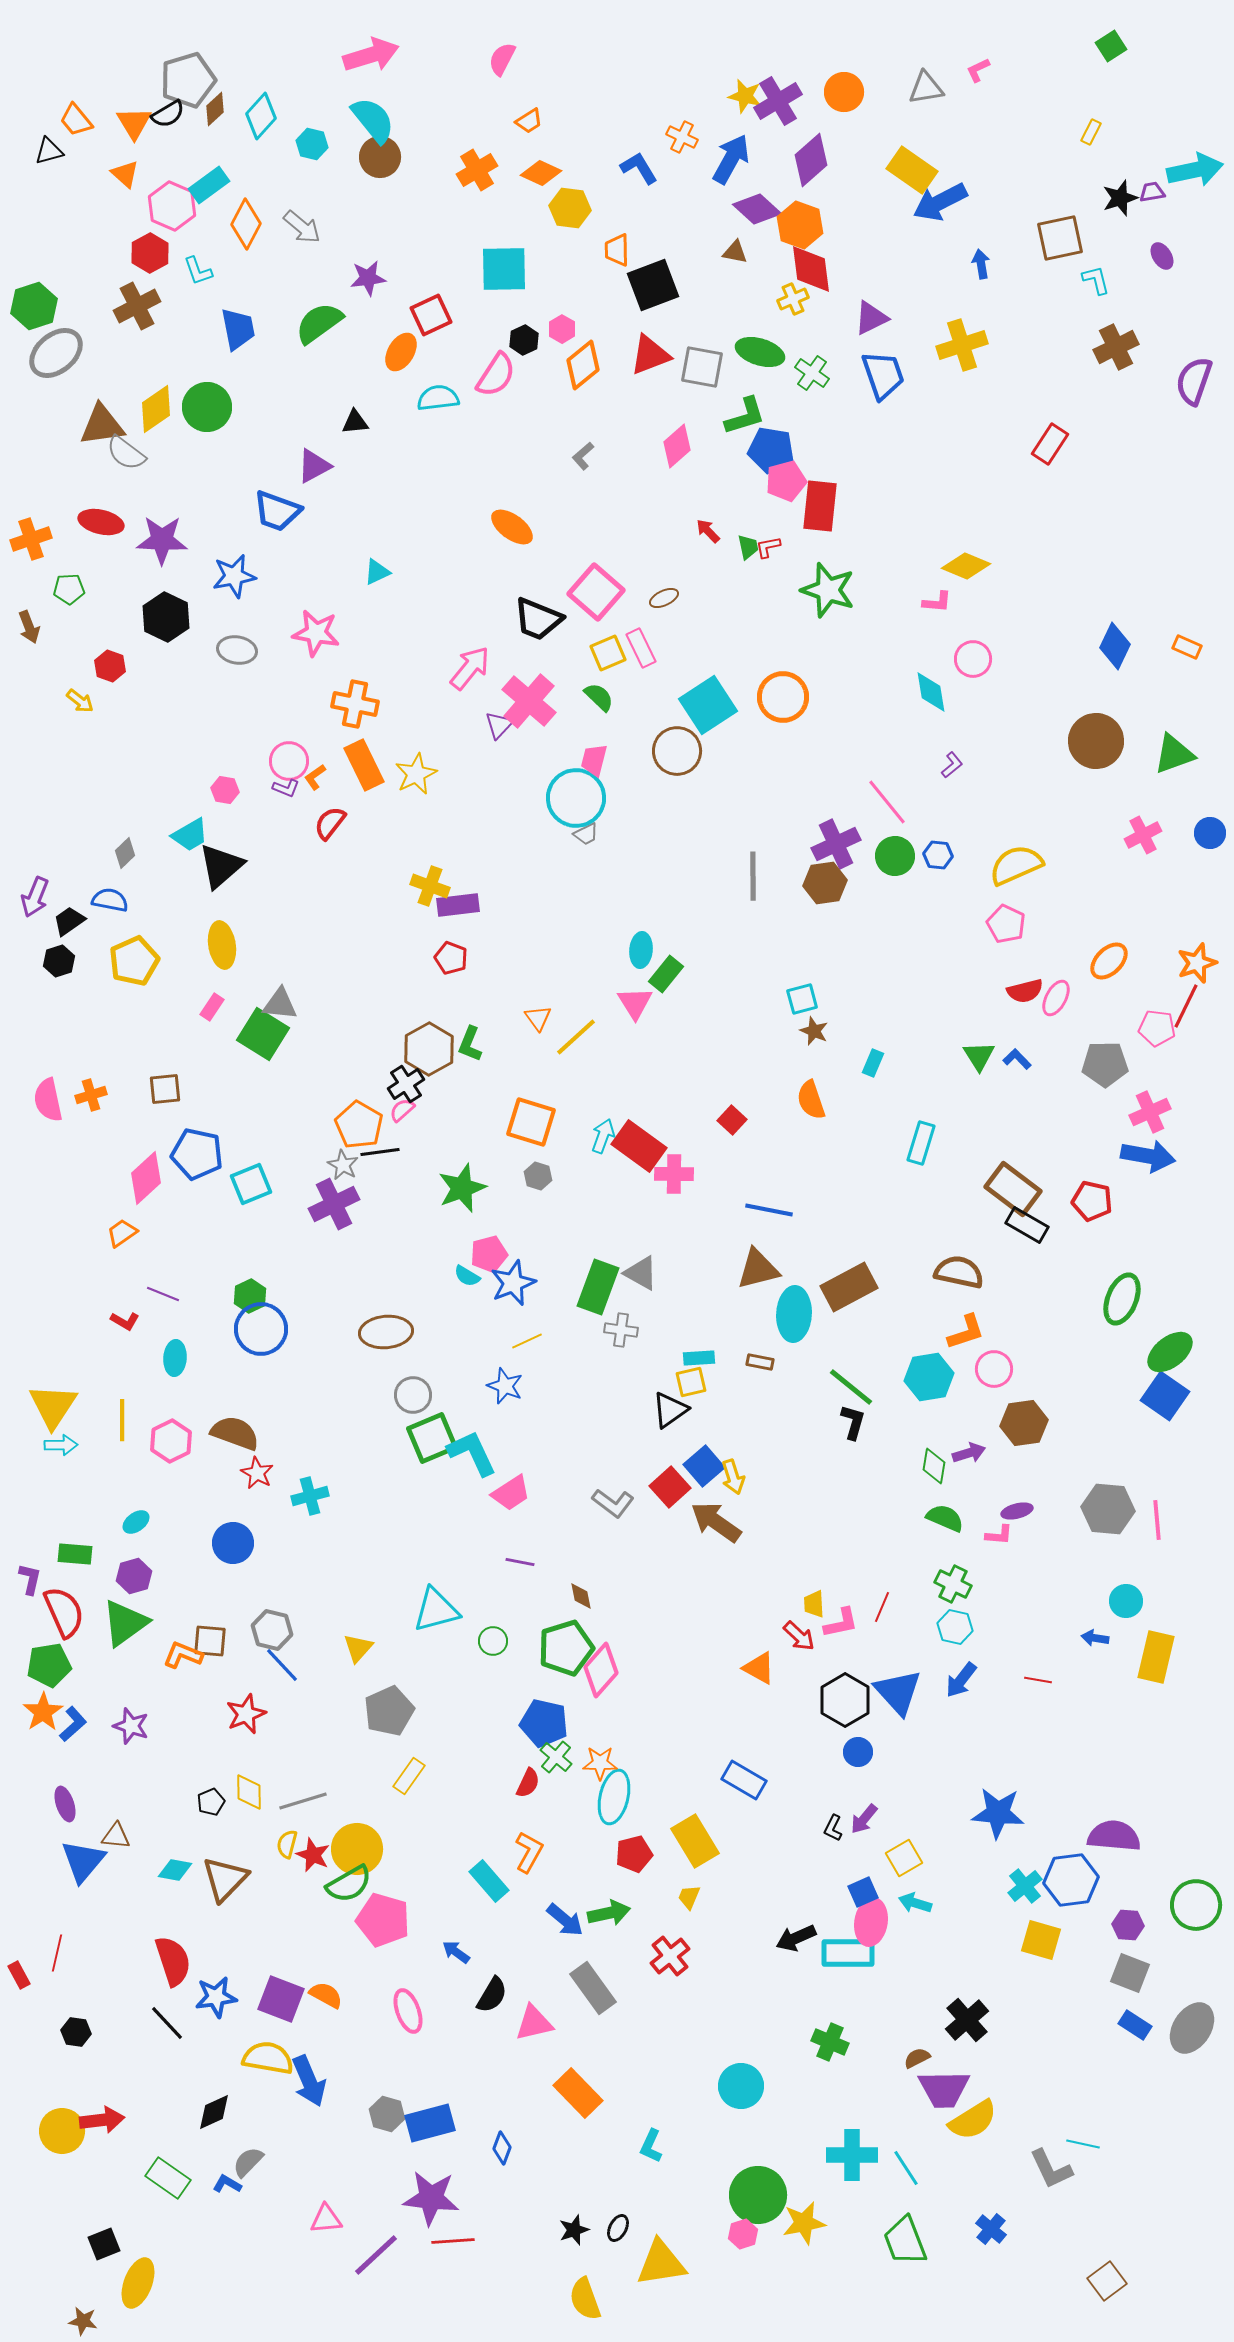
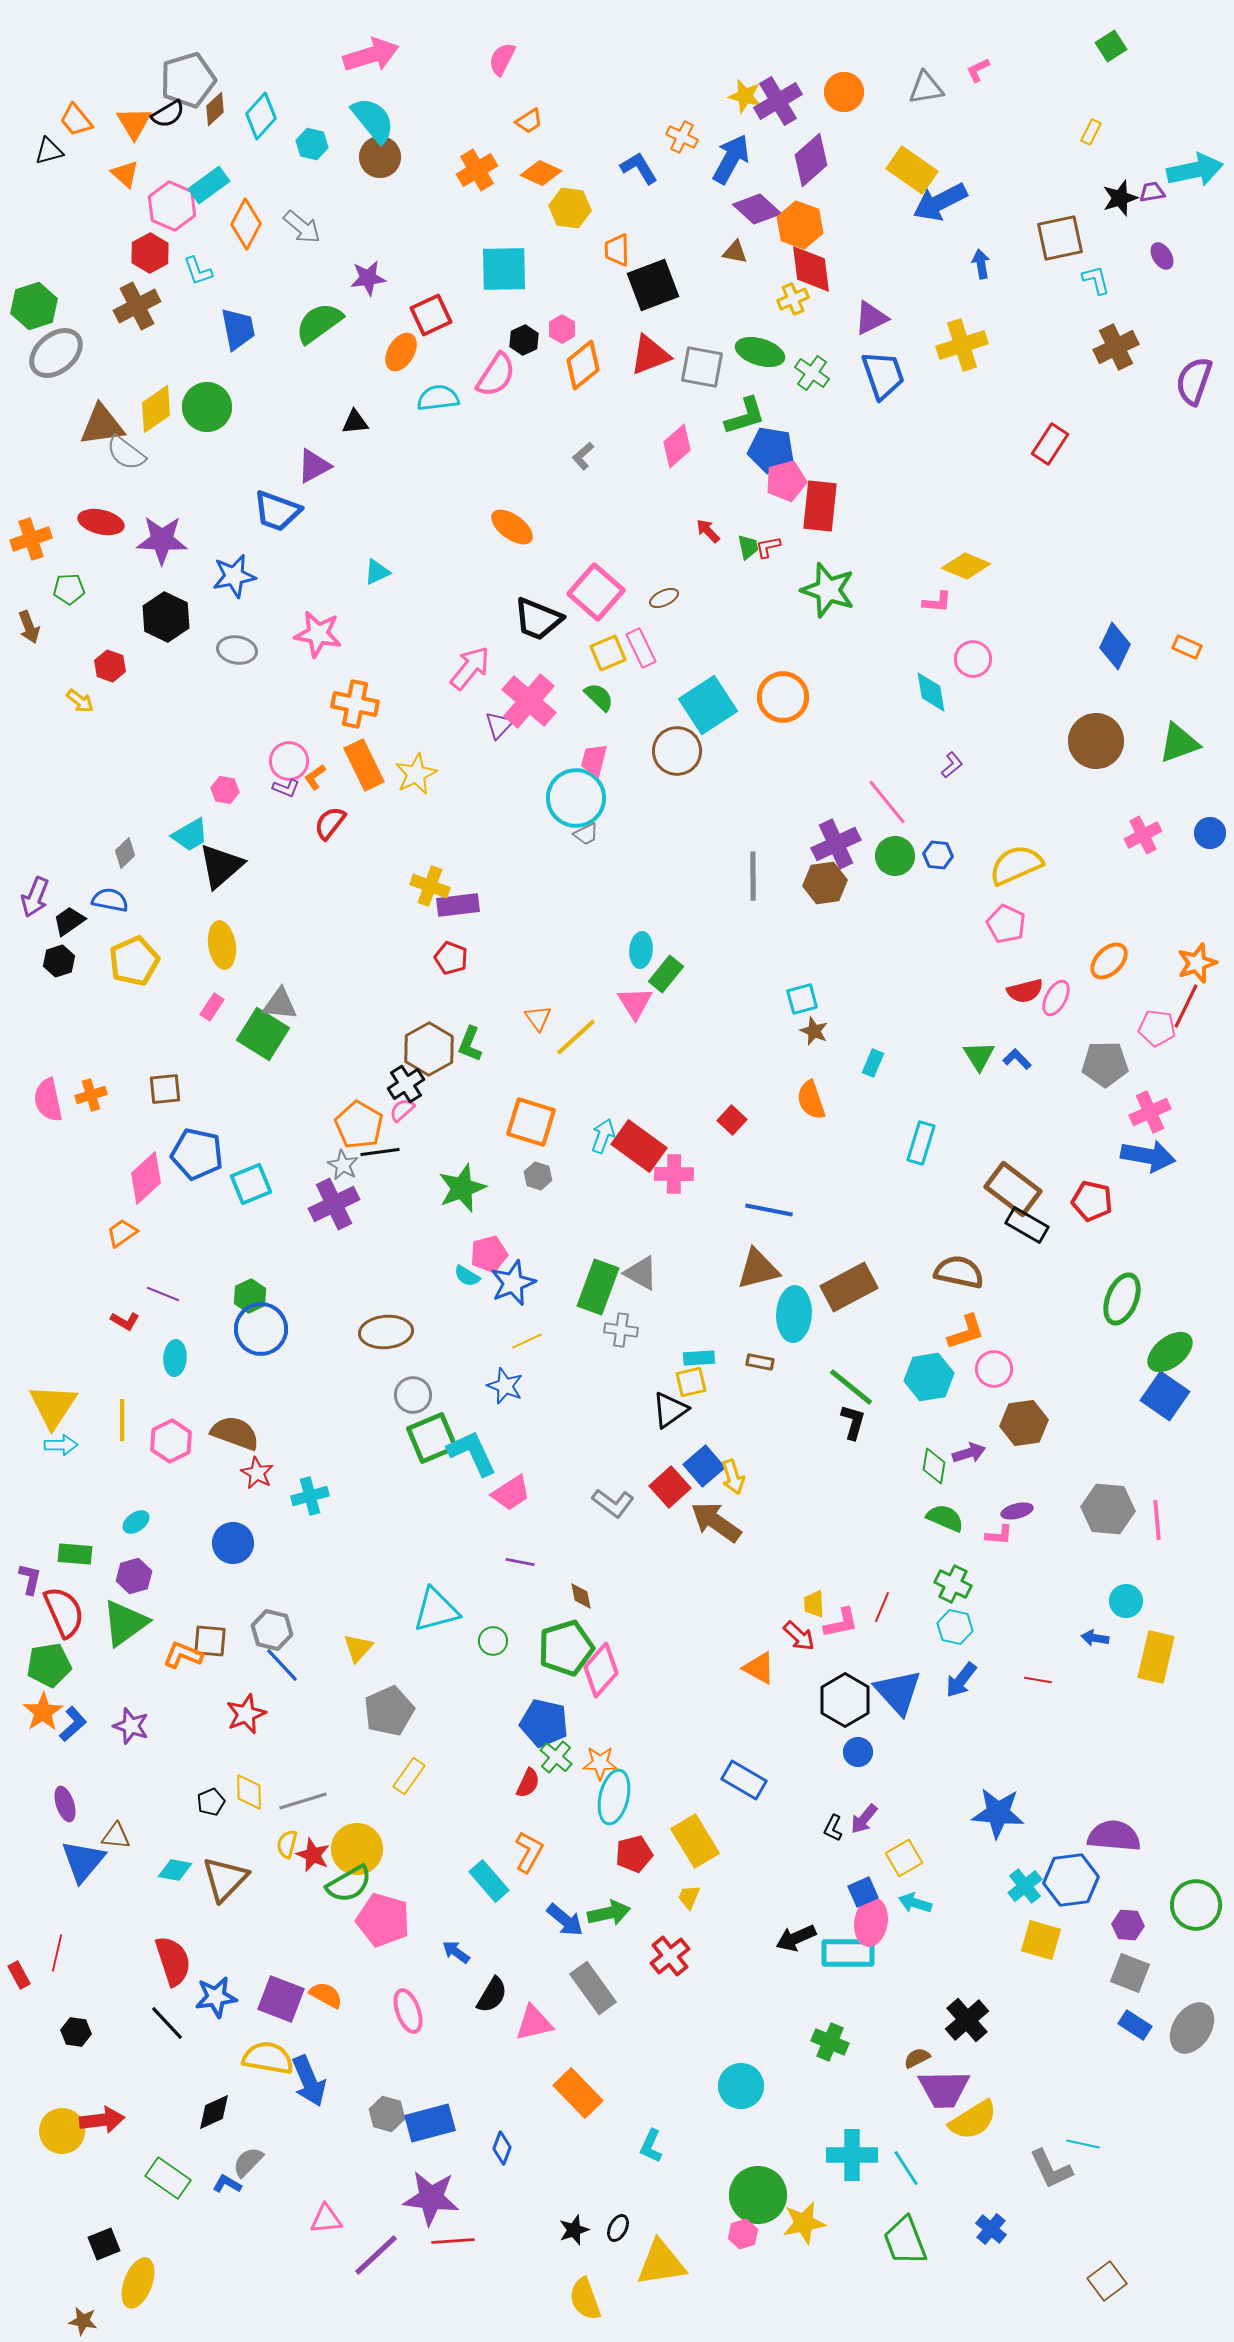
pink star at (316, 633): moved 2 px right, 1 px down
green triangle at (1174, 754): moved 5 px right, 11 px up
